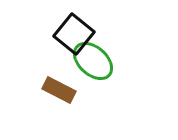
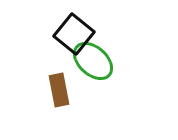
brown rectangle: rotated 52 degrees clockwise
